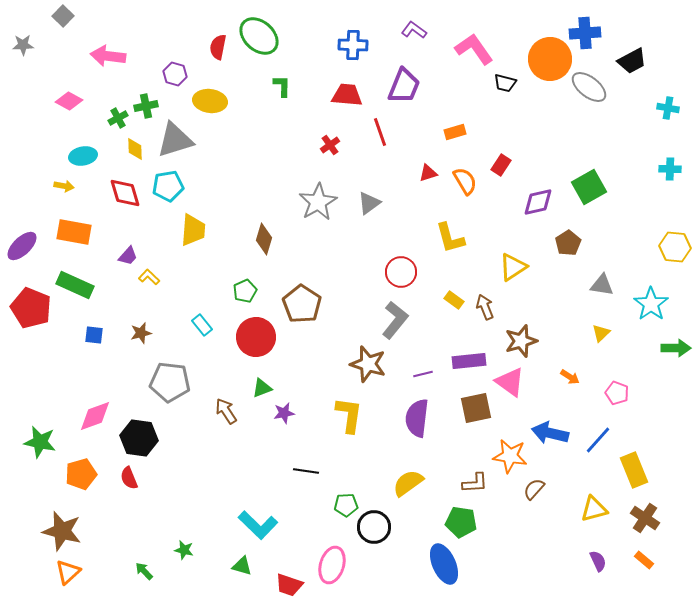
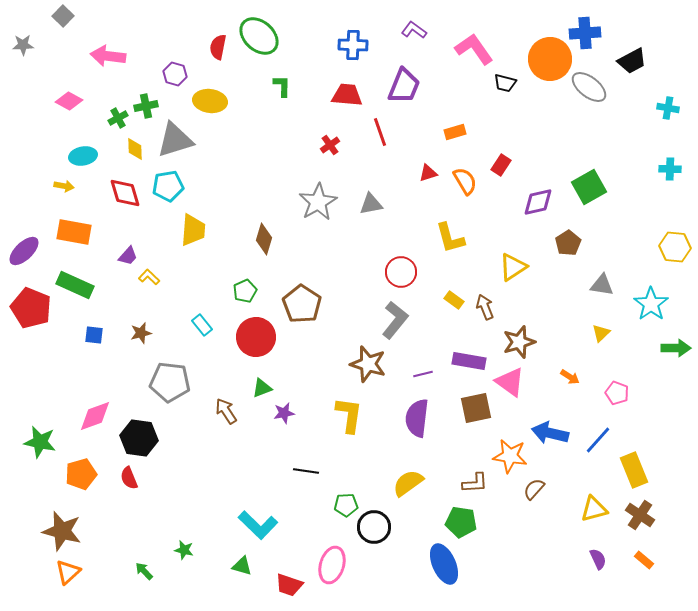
gray triangle at (369, 203): moved 2 px right, 1 px down; rotated 25 degrees clockwise
purple ellipse at (22, 246): moved 2 px right, 5 px down
brown star at (521, 341): moved 2 px left, 1 px down
purple rectangle at (469, 361): rotated 16 degrees clockwise
brown cross at (645, 518): moved 5 px left, 3 px up
purple semicircle at (598, 561): moved 2 px up
